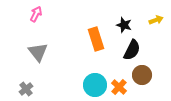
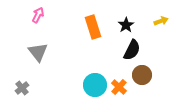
pink arrow: moved 2 px right, 1 px down
yellow arrow: moved 5 px right, 1 px down
black star: moved 2 px right; rotated 21 degrees clockwise
orange rectangle: moved 3 px left, 12 px up
gray cross: moved 4 px left, 1 px up
